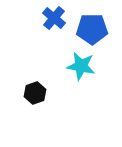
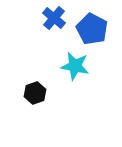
blue pentagon: rotated 28 degrees clockwise
cyan star: moved 6 px left
